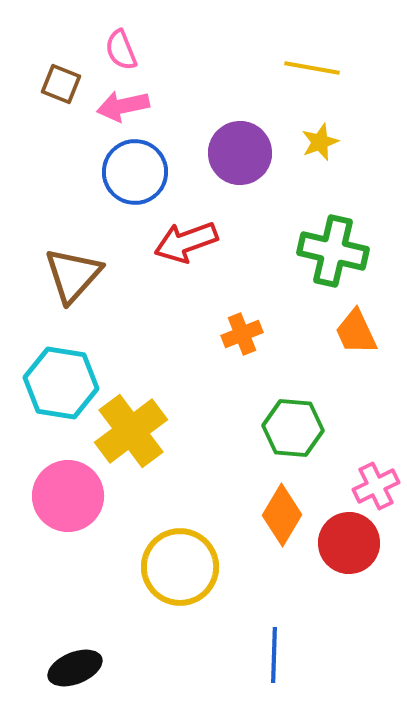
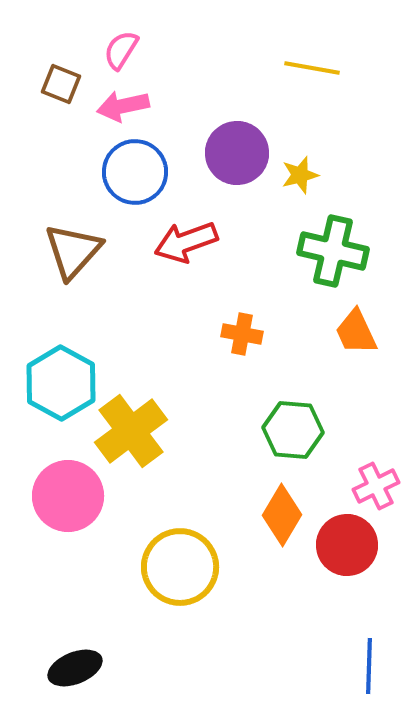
pink semicircle: rotated 54 degrees clockwise
yellow star: moved 20 px left, 33 px down; rotated 6 degrees clockwise
purple circle: moved 3 px left
brown triangle: moved 24 px up
orange cross: rotated 33 degrees clockwise
cyan hexagon: rotated 20 degrees clockwise
green hexagon: moved 2 px down
red circle: moved 2 px left, 2 px down
blue line: moved 95 px right, 11 px down
